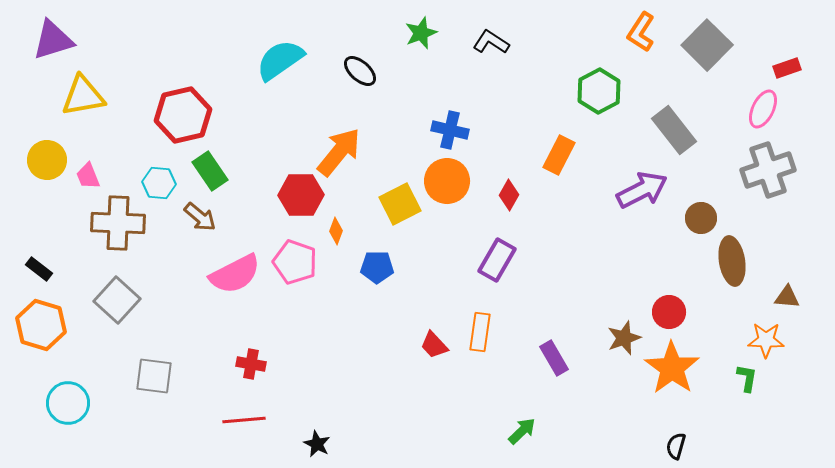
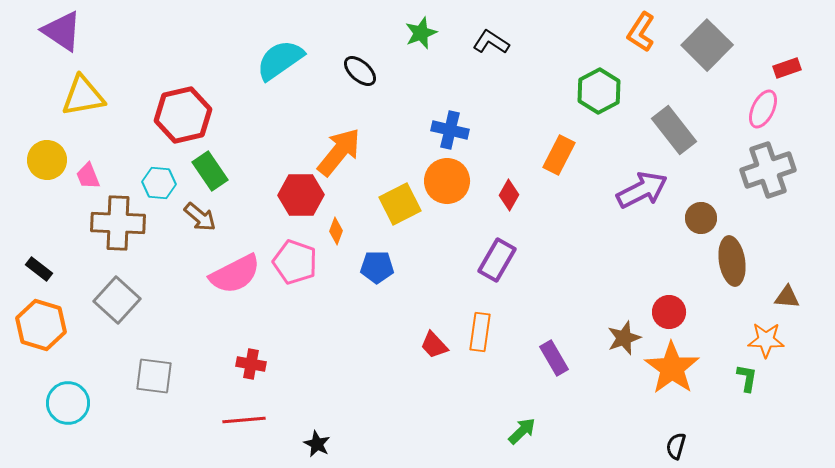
purple triangle at (53, 40): moved 9 px right, 9 px up; rotated 51 degrees clockwise
